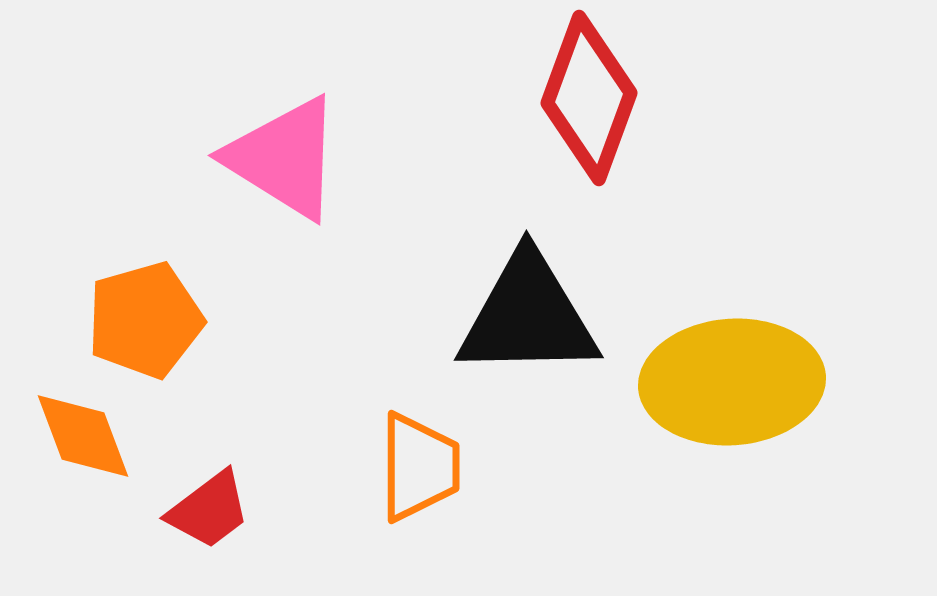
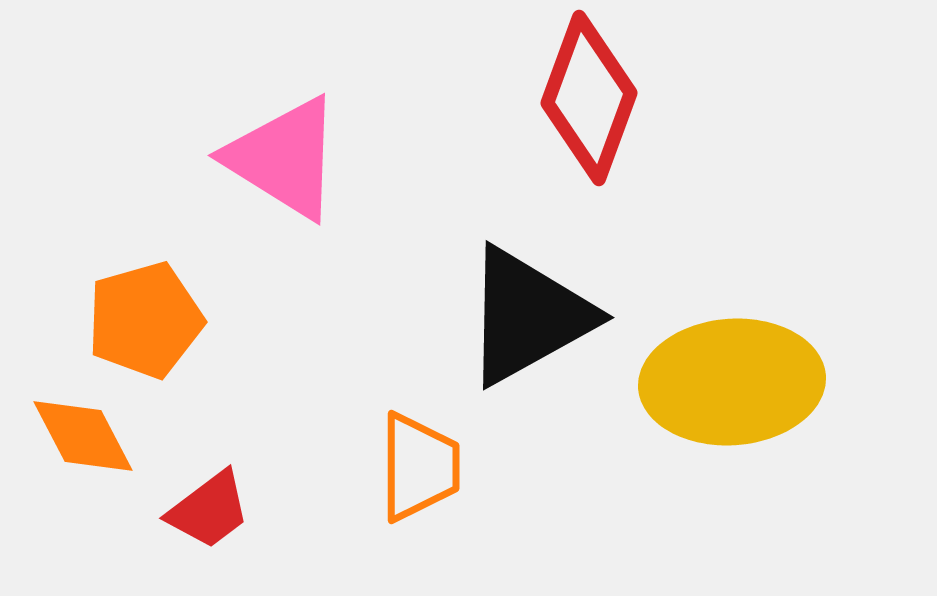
black triangle: rotated 28 degrees counterclockwise
orange diamond: rotated 7 degrees counterclockwise
